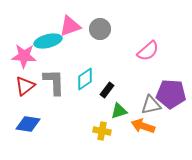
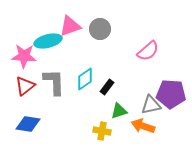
black rectangle: moved 3 px up
